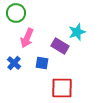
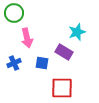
green circle: moved 2 px left
pink arrow: rotated 36 degrees counterclockwise
purple rectangle: moved 4 px right, 6 px down
blue cross: rotated 24 degrees clockwise
